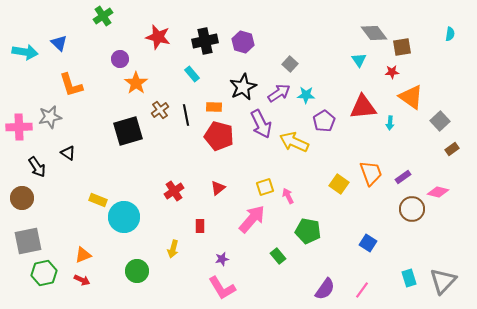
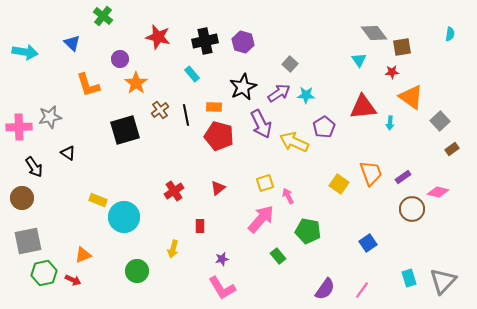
green cross at (103, 16): rotated 18 degrees counterclockwise
blue triangle at (59, 43): moved 13 px right
orange L-shape at (71, 85): moved 17 px right
purple pentagon at (324, 121): moved 6 px down
black square at (128, 131): moved 3 px left, 1 px up
black arrow at (37, 167): moved 3 px left
yellow square at (265, 187): moved 4 px up
pink arrow at (252, 219): moved 9 px right
blue square at (368, 243): rotated 24 degrees clockwise
red arrow at (82, 280): moved 9 px left
